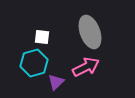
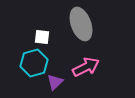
gray ellipse: moved 9 px left, 8 px up
purple triangle: moved 1 px left
